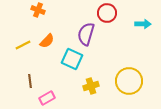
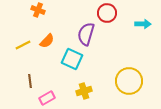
yellow cross: moved 7 px left, 5 px down
